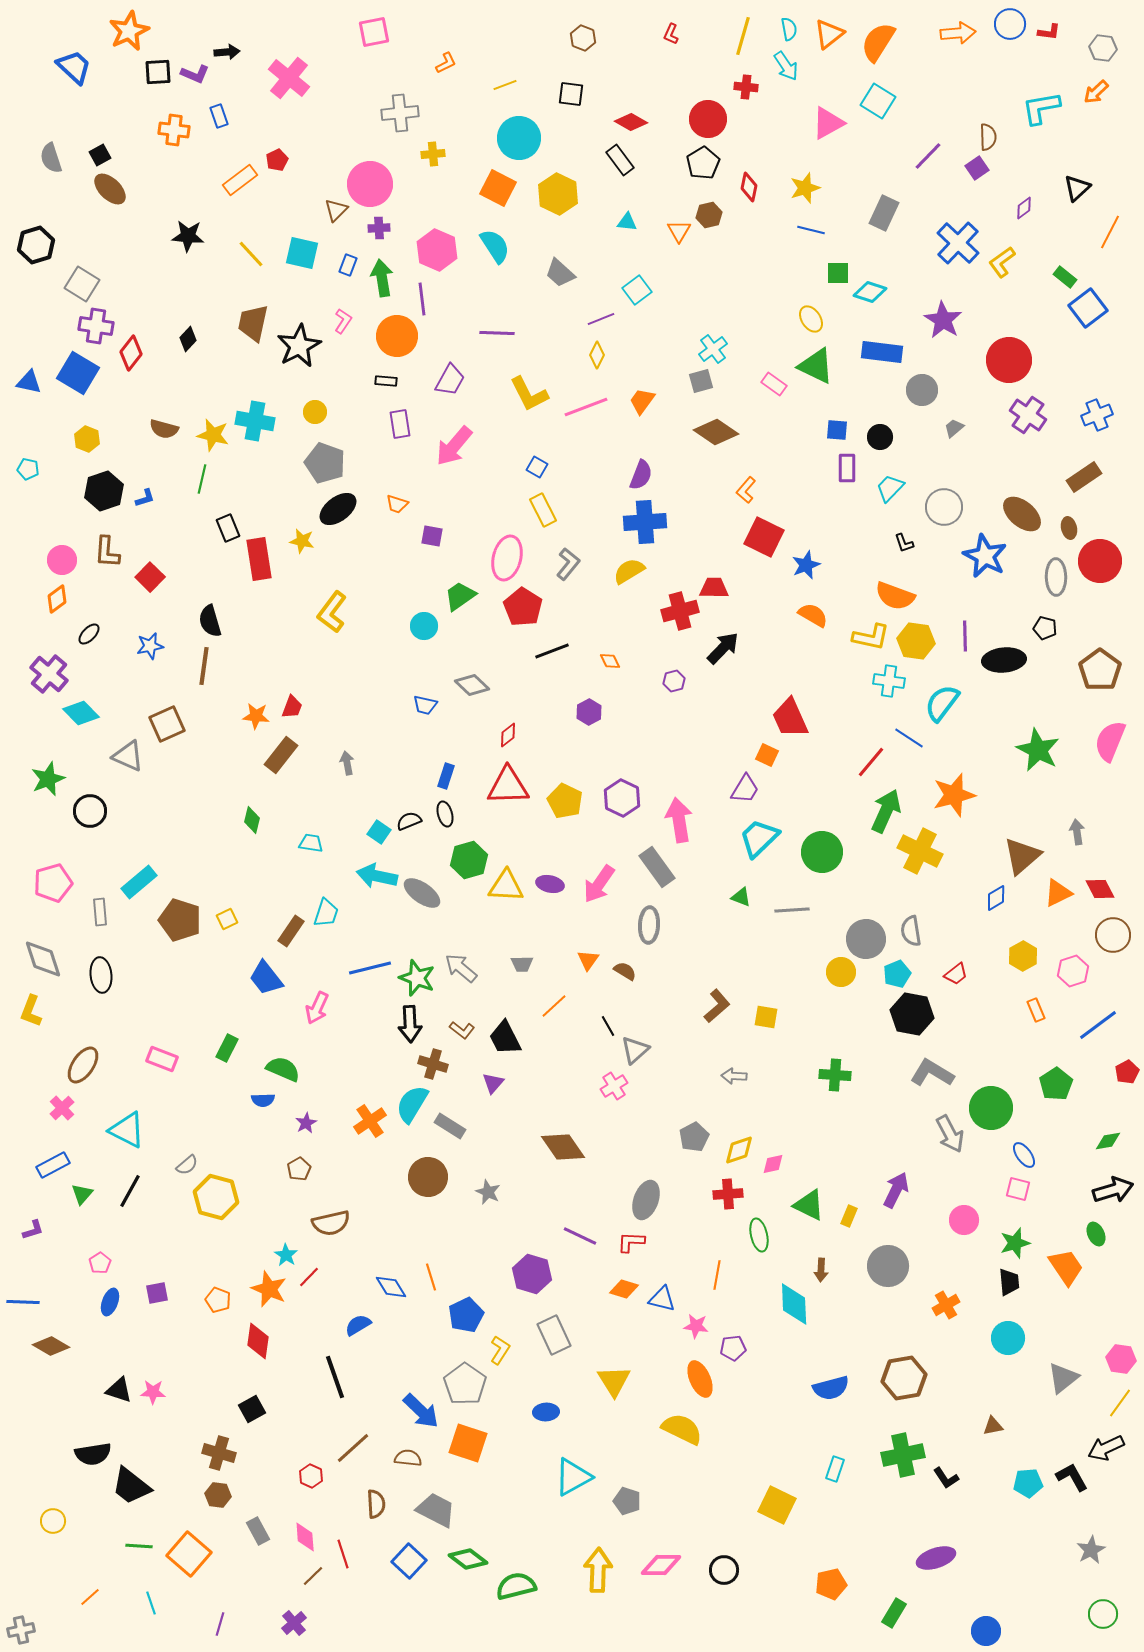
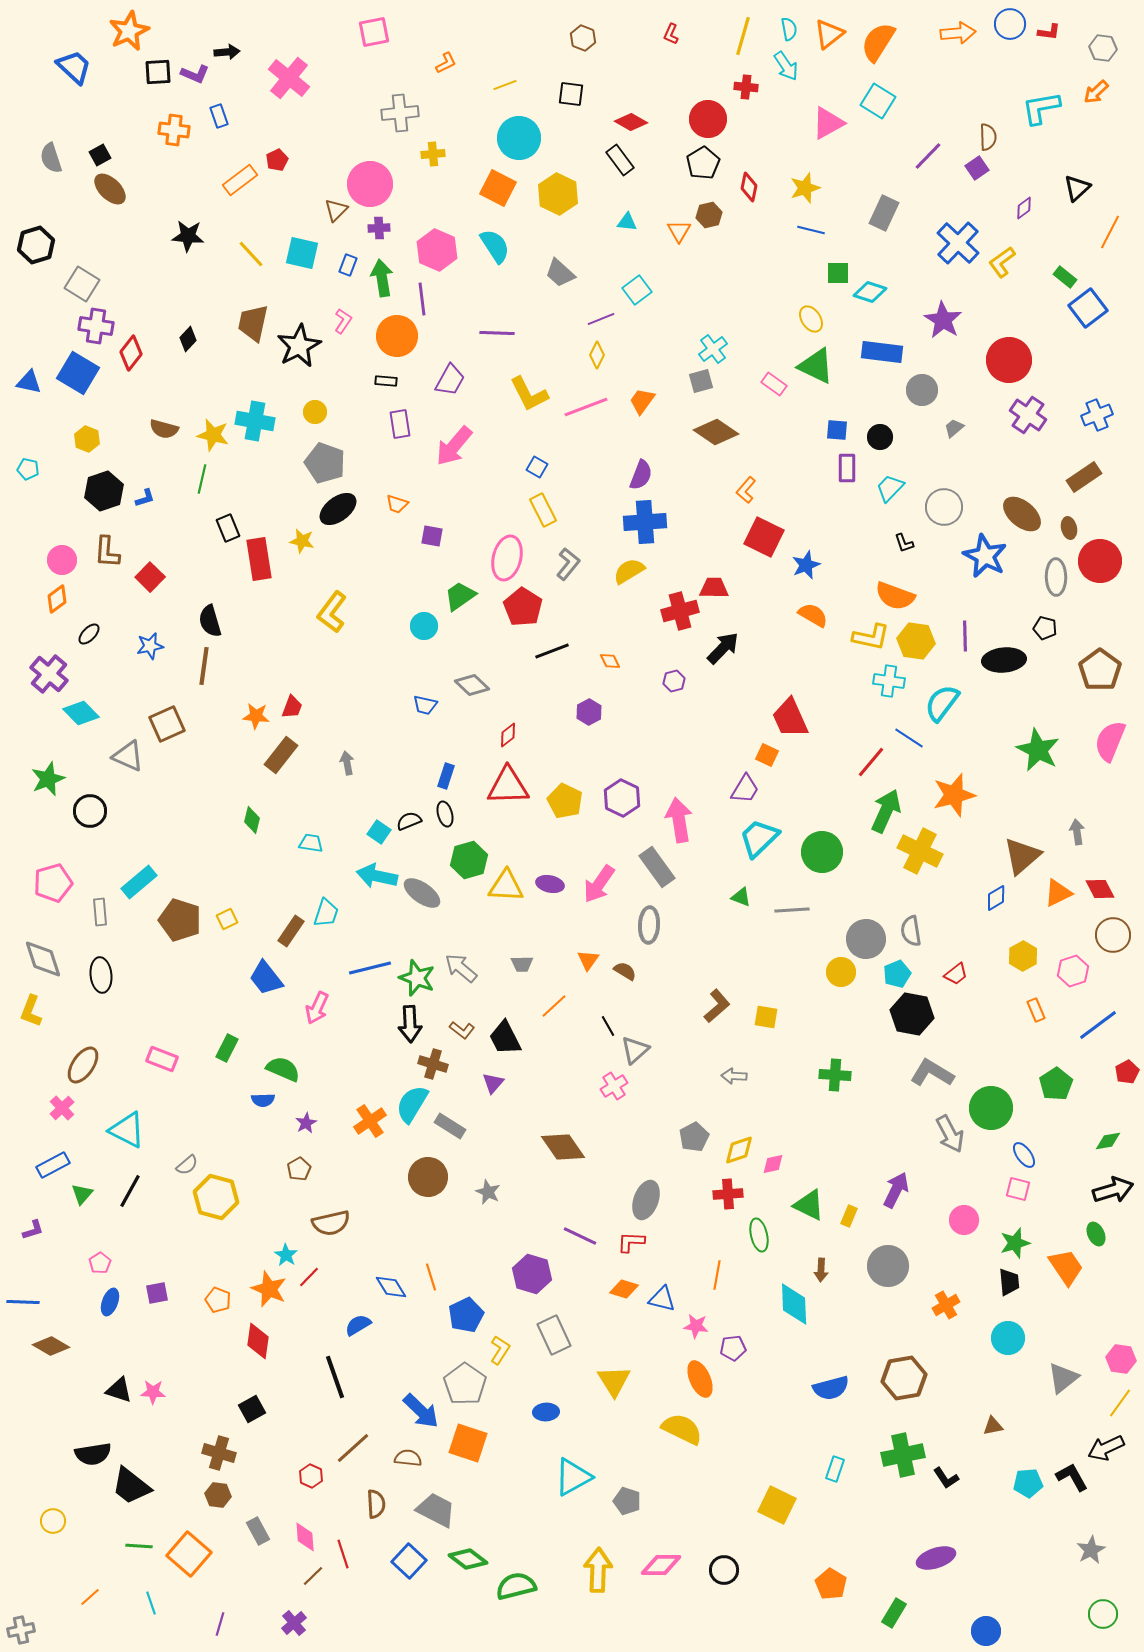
orange pentagon at (831, 1584): rotated 28 degrees counterclockwise
